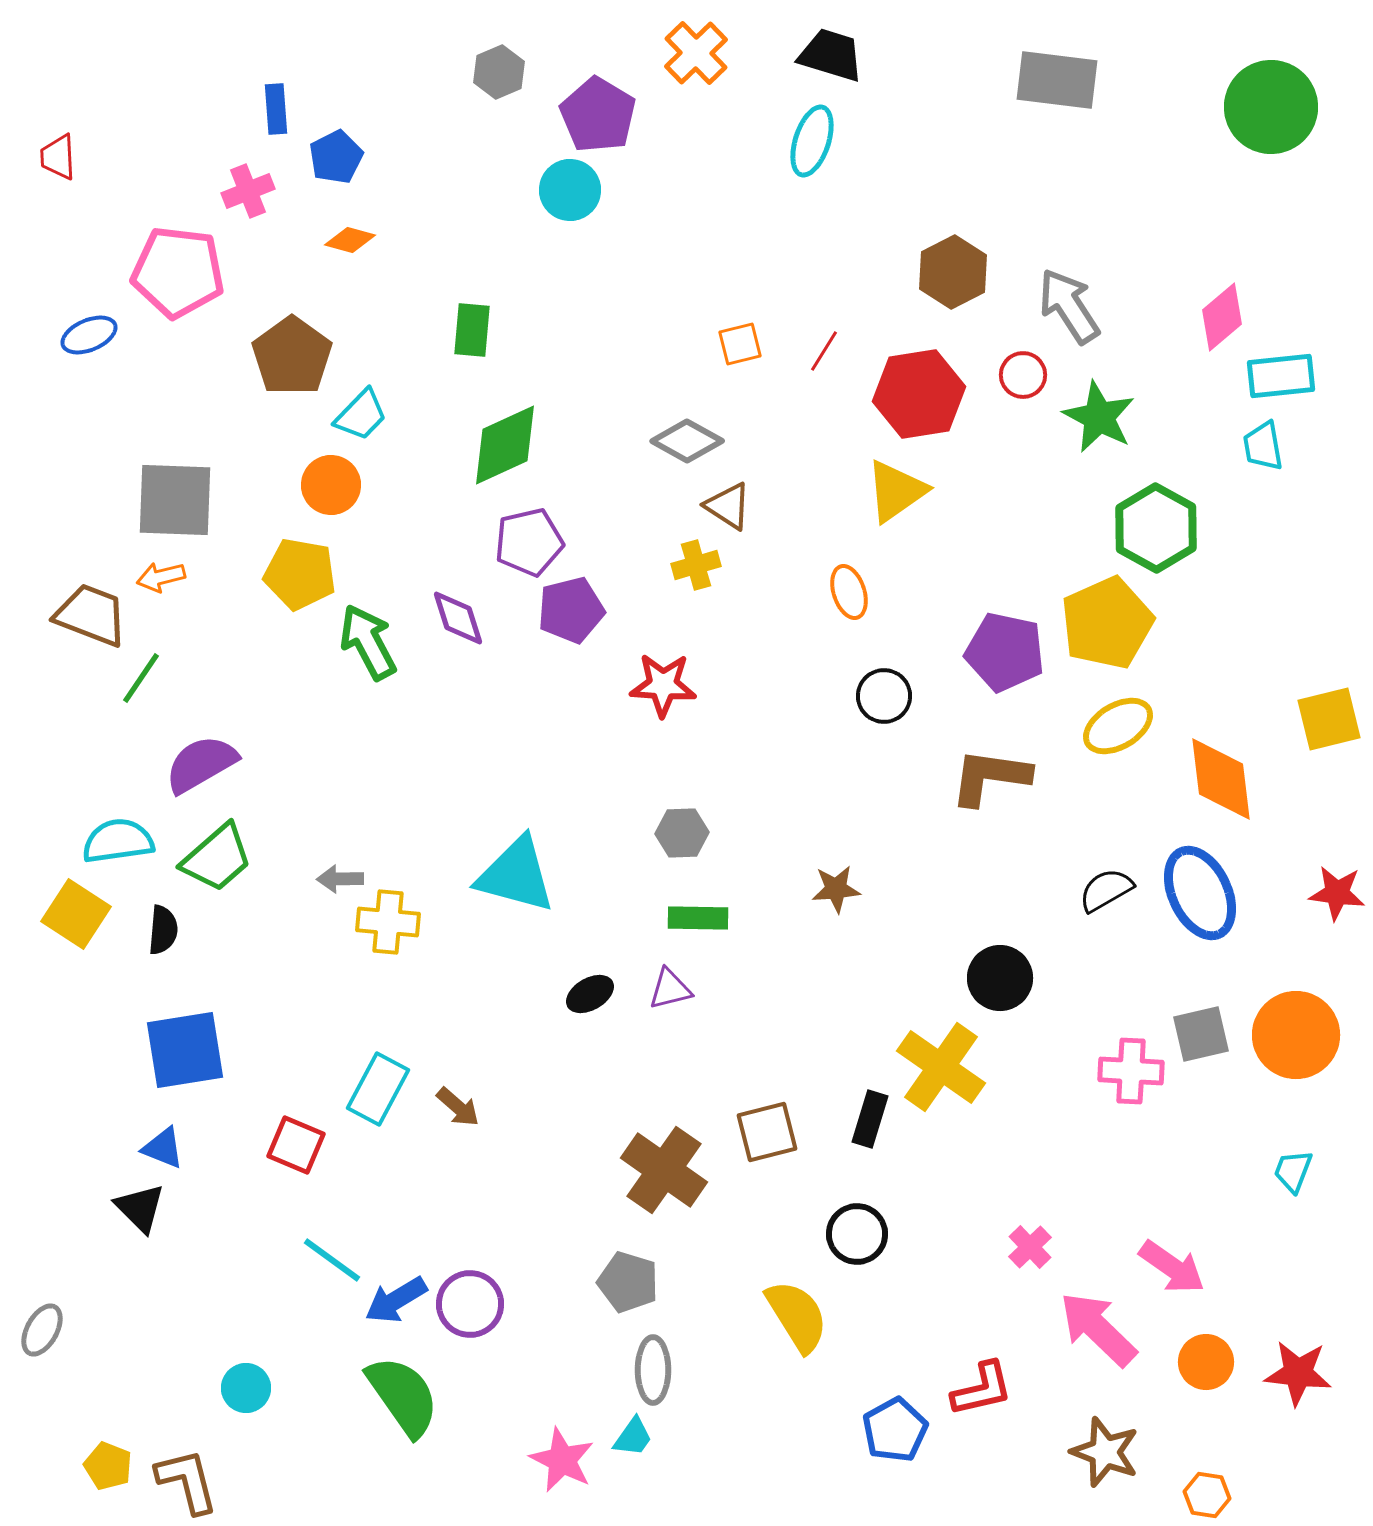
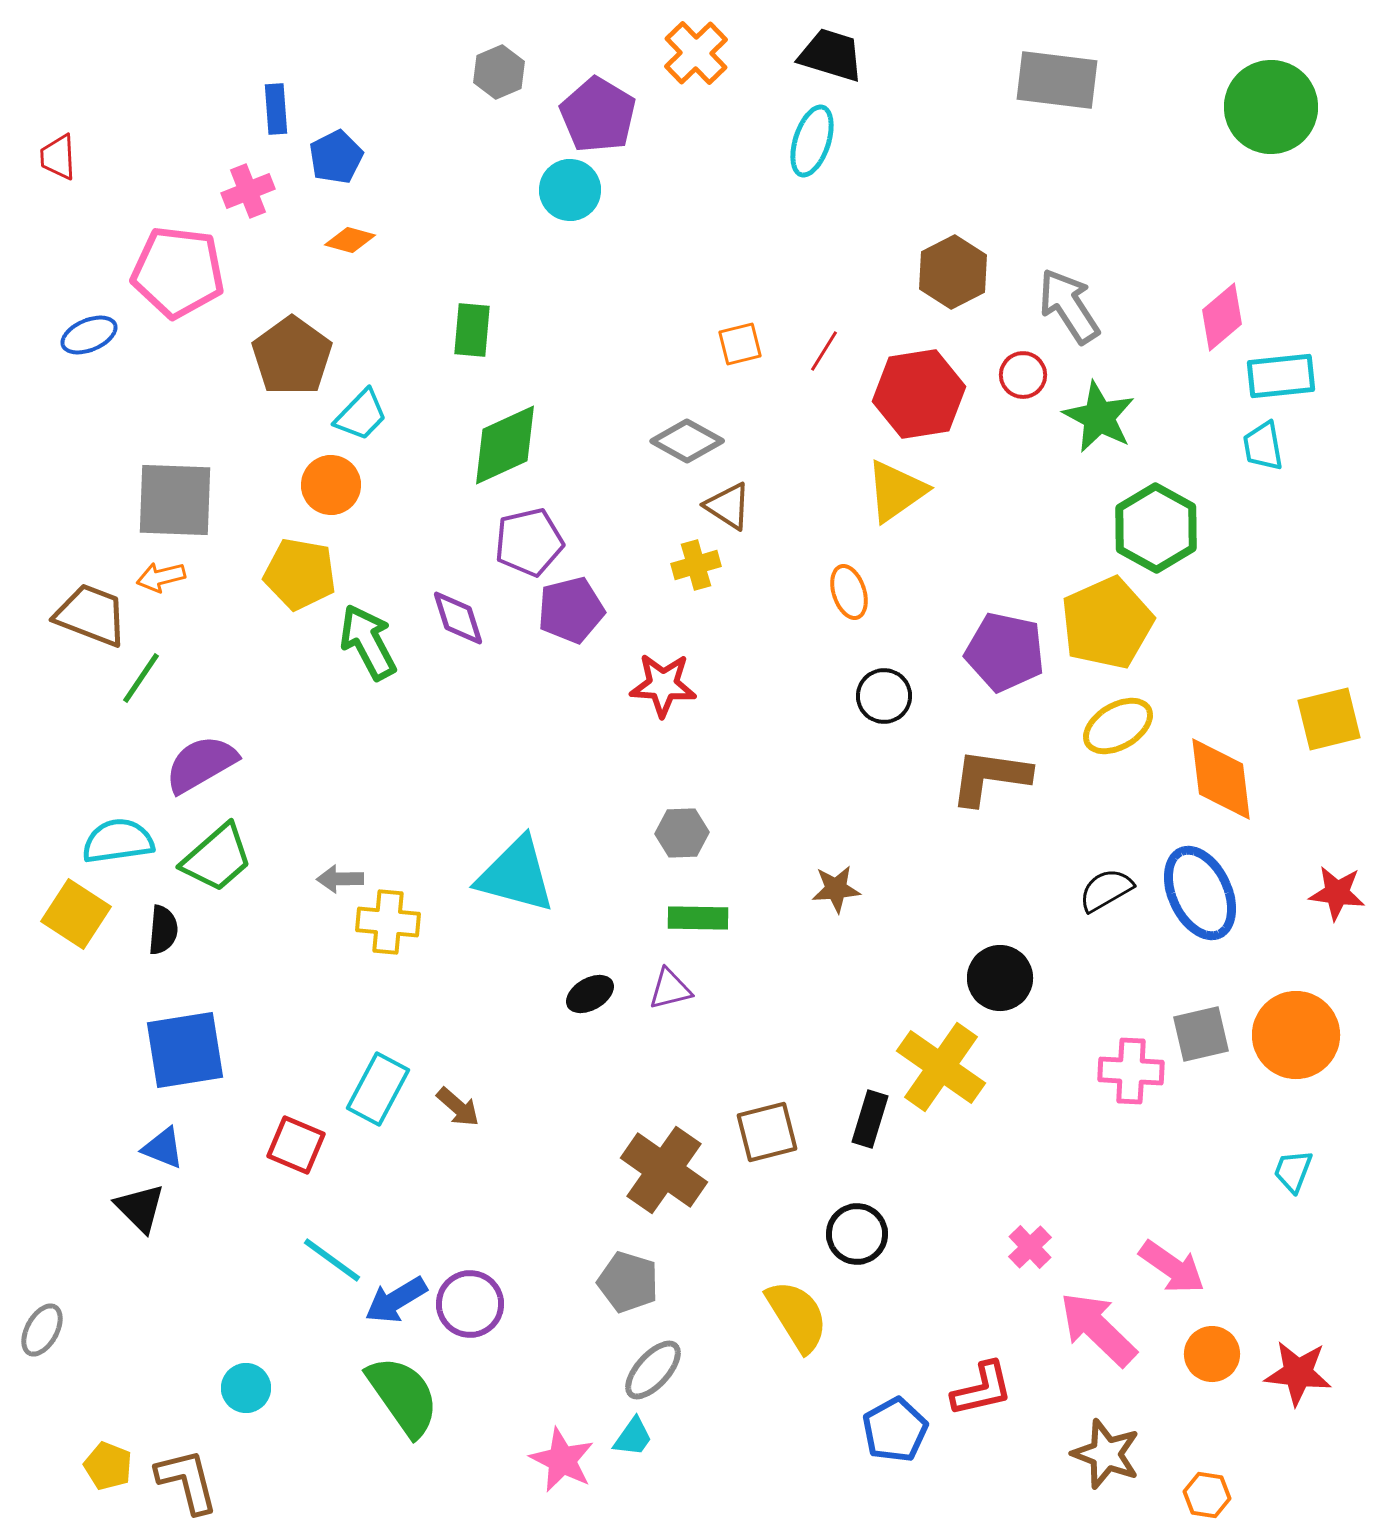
orange circle at (1206, 1362): moved 6 px right, 8 px up
gray ellipse at (653, 1370): rotated 42 degrees clockwise
brown star at (1105, 1452): moved 1 px right, 2 px down
